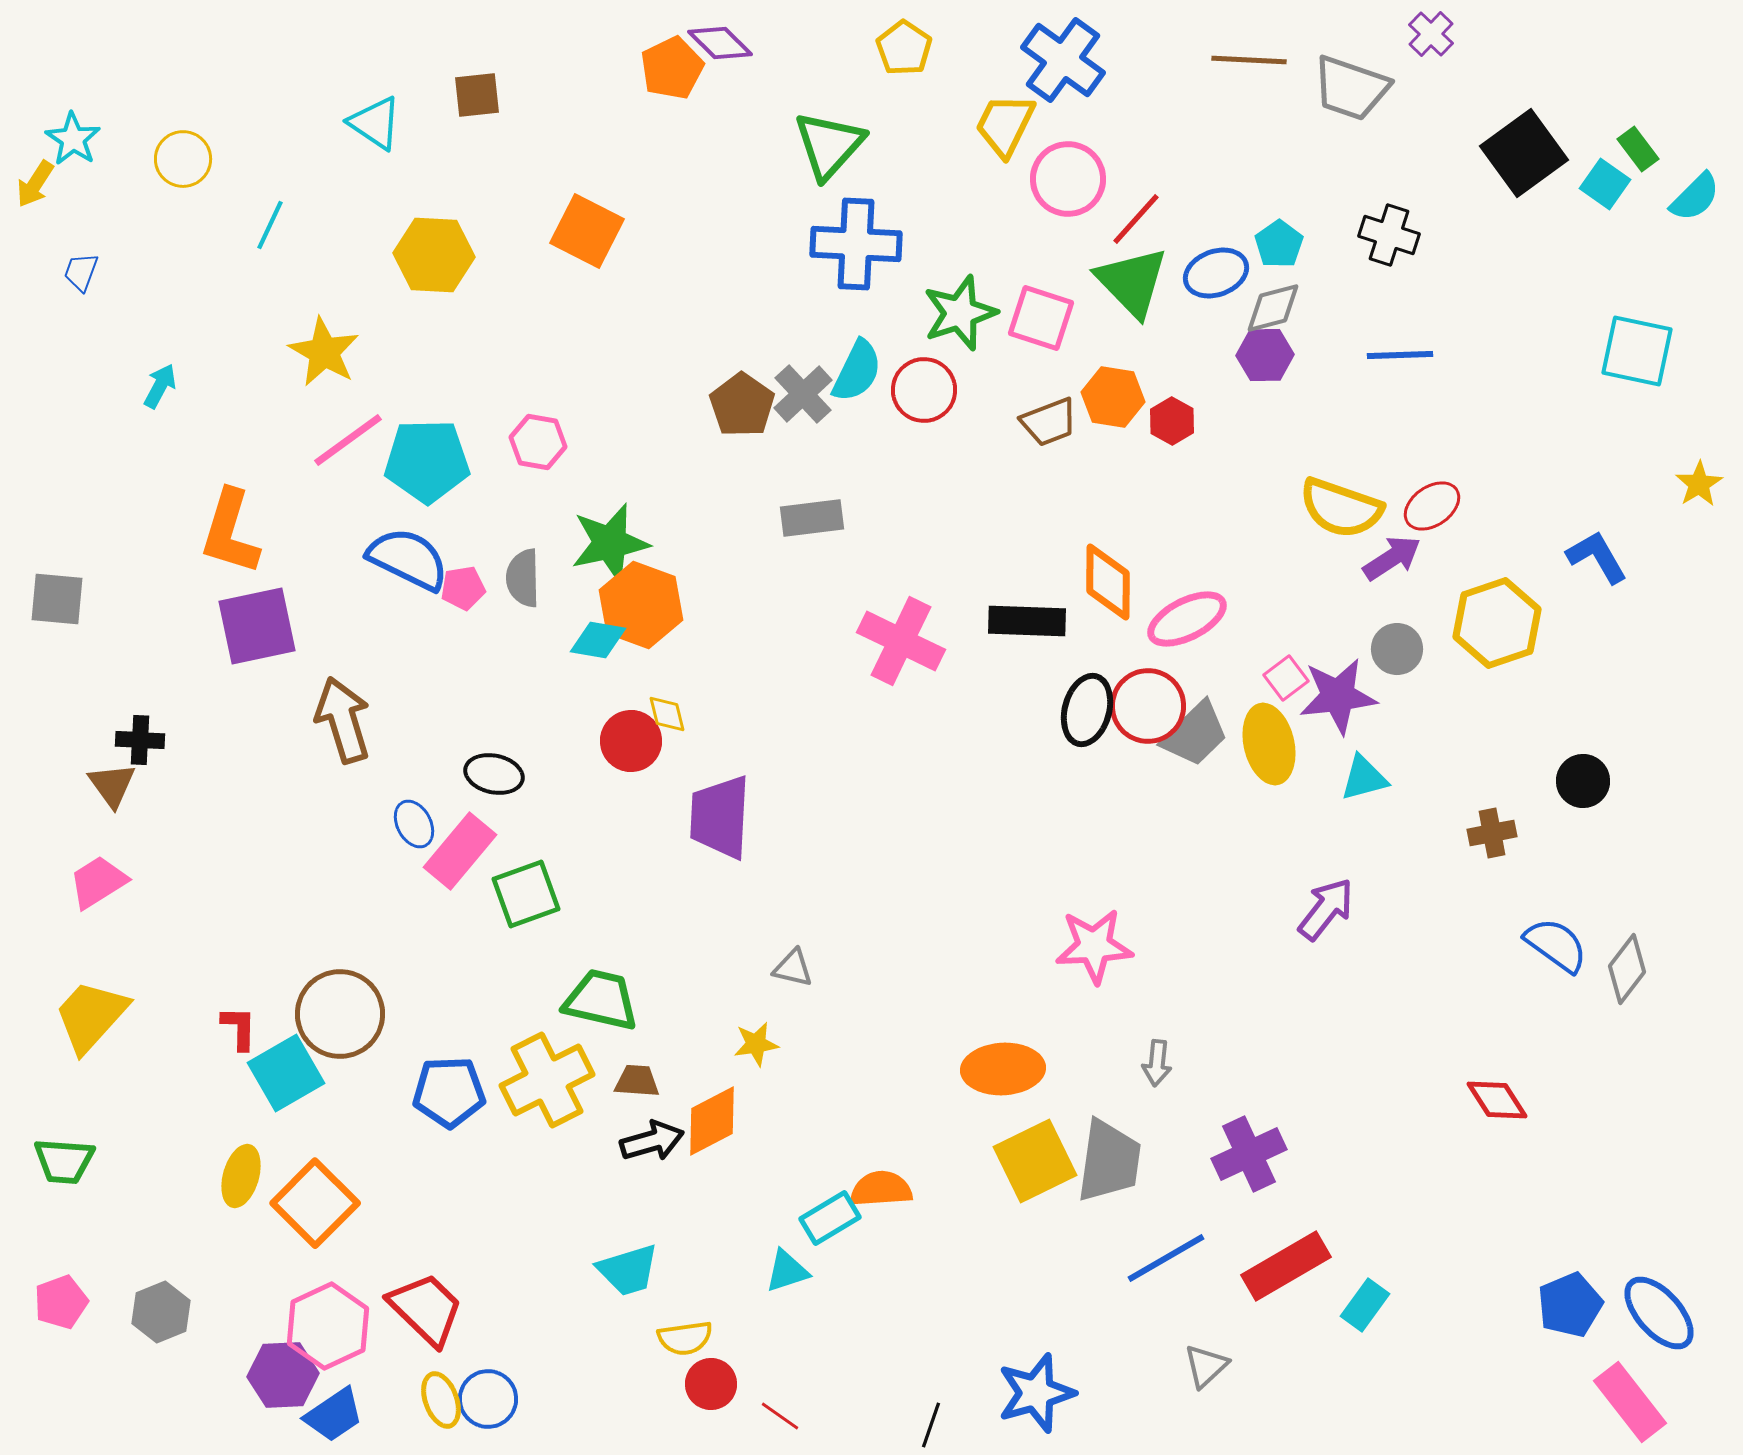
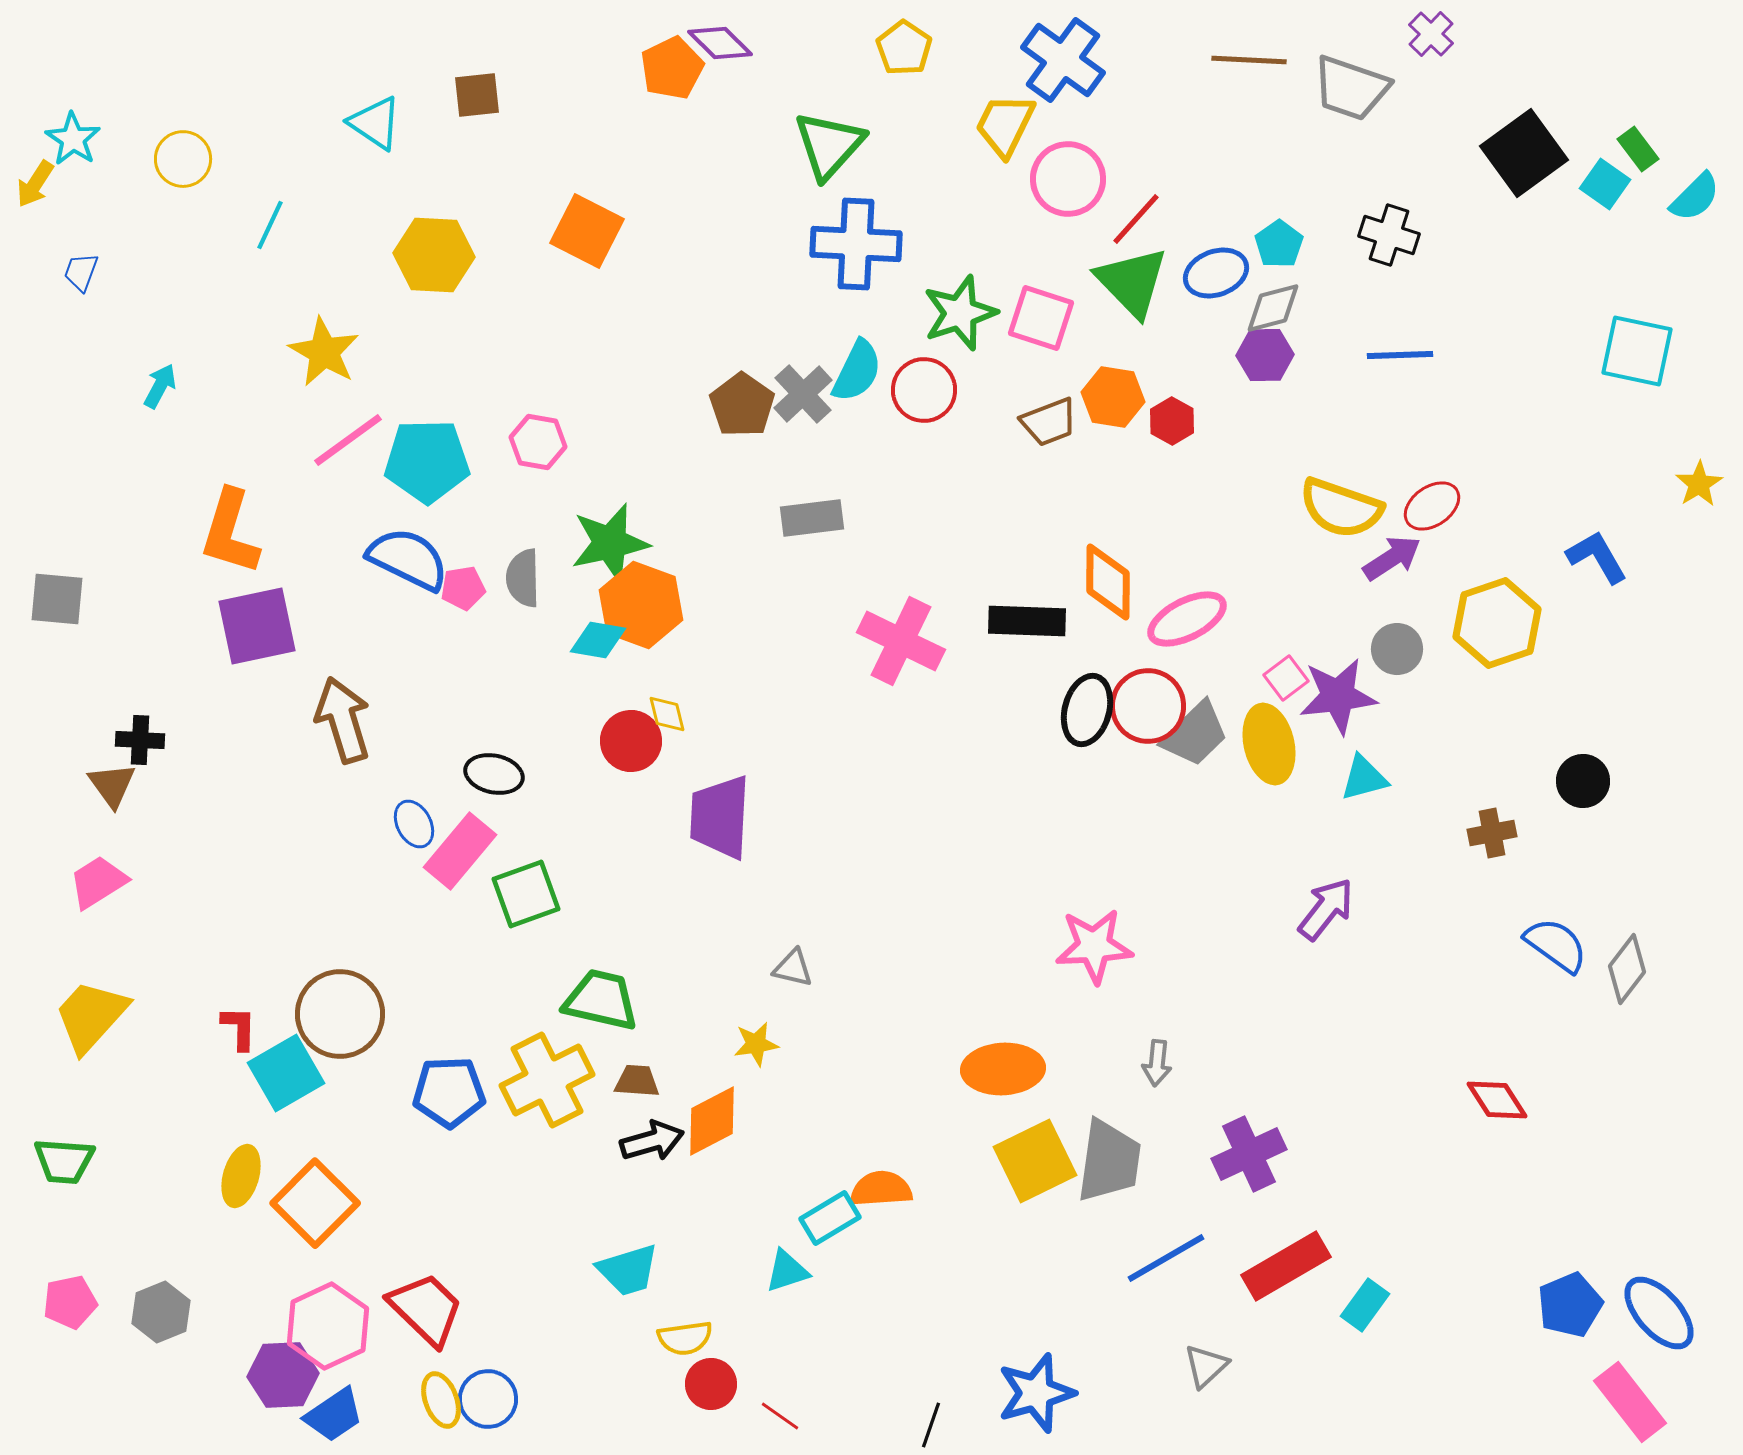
pink pentagon at (61, 1302): moved 9 px right; rotated 8 degrees clockwise
